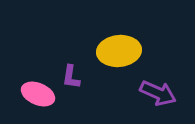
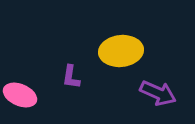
yellow ellipse: moved 2 px right
pink ellipse: moved 18 px left, 1 px down
